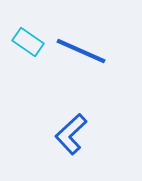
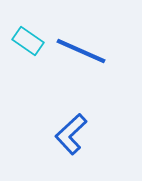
cyan rectangle: moved 1 px up
